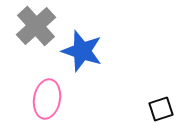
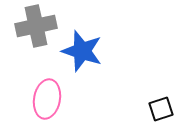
gray cross: rotated 30 degrees clockwise
